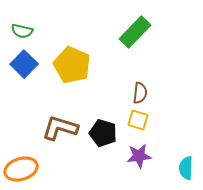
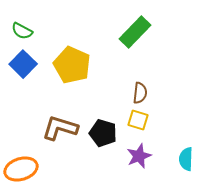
green semicircle: rotated 15 degrees clockwise
blue square: moved 1 px left
purple star: rotated 15 degrees counterclockwise
cyan semicircle: moved 9 px up
